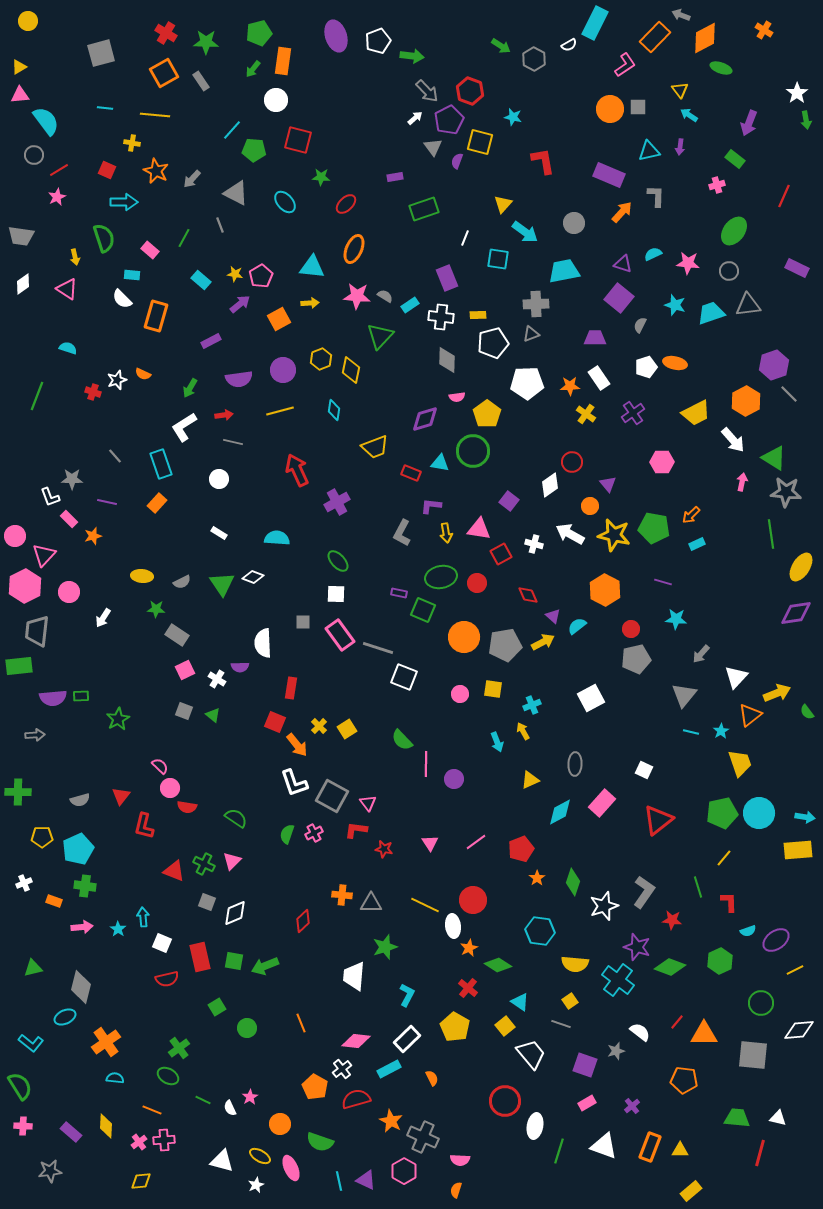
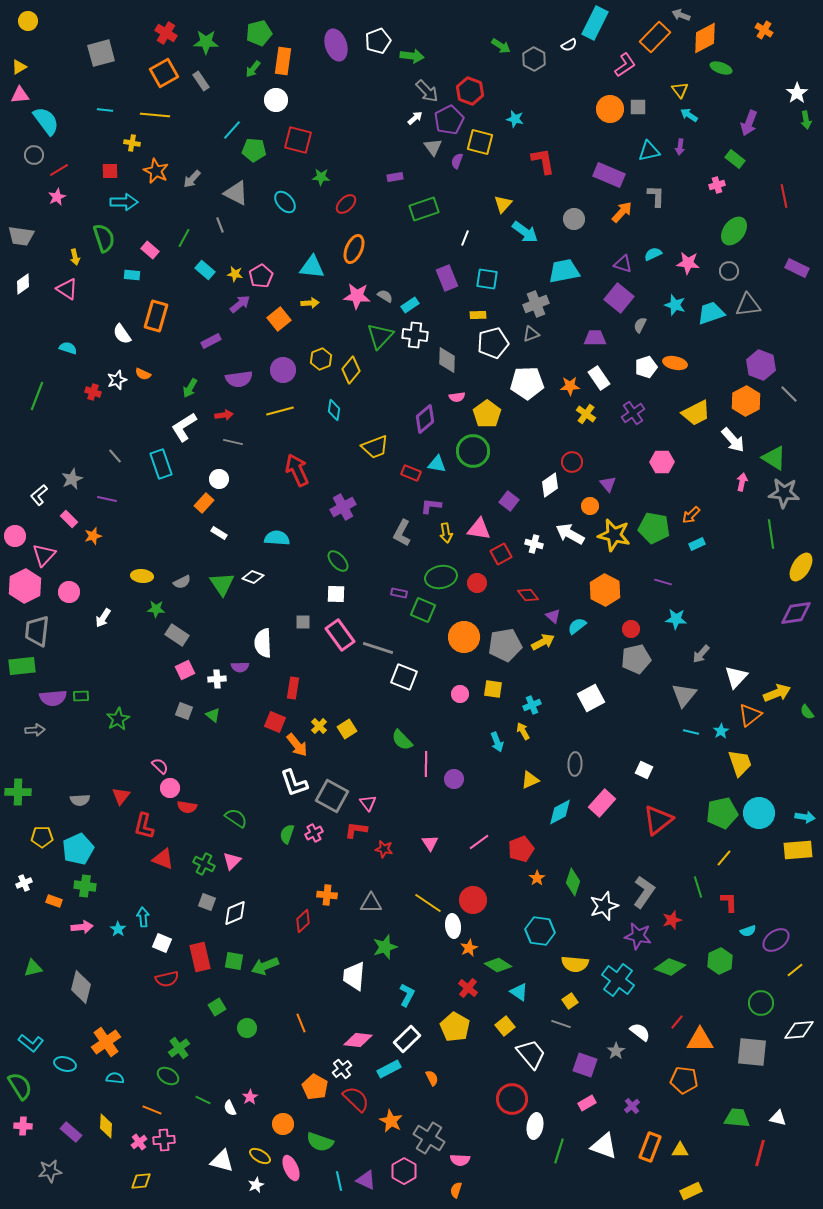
purple ellipse at (336, 36): moved 9 px down
cyan line at (105, 108): moved 2 px down
cyan star at (513, 117): moved 2 px right, 2 px down
red square at (107, 170): moved 3 px right, 1 px down; rotated 24 degrees counterclockwise
red line at (784, 196): rotated 35 degrees counterclockwise
gray circle at (574, 223): moved 4 px up
cyan square at (498, 259): moved 11 px left, 20 px down
cyan rectangle at (201, 280): moved 4 px right, 10 px up
white semicircle at (122, 299): moved 35 px down; rotated 10 degrees clockwise
gray cross at (536, 304): rotated 20 degrees counterclockwise
white cross at (441, 317): moved 26 px left, 18 px down
orange square at (279, 319): rotated 10 degrees counterclockwise
purple hexagon at (774, 365): moved 13 px left; rotated 20 degrees counterclockwise
yellow diamond at (351, 370): rotated 28 degrees clockwise
purple diamond at (425, 419): rotated 24 degrees counterclockwise
cyan triangle at (440, 463): moved 3 px left, 1 px down
gray star at (72, 479): rotated 25 degrees counterclockwise
gray star at (786, 492): moved 2 px left, 1 px down
white L-shape at (50, 497): moved 11 px left, 2 px up; rotated 70 degrees clockwise
purple line at (107, 502): moved 3 px up
purple cross at (337, 502): moved 6 px right, 5 px down
orange rectangle at (157, 503): moved 47 px right
red diamond at (528, 595): rotated 15 degrees counterclockwise
green rectangle at (19, 666): moved 3 px right
white cross at (217, 679): rotated 36 degrees counterclockwise
red rectangle at (291, 688): moved 2 px right
gray arrow at (35, 735): moved 5 px up
gray semicircle at (80, 800): rotated 12 degrees clockwise
pink line at (476, 842): moved 3 px right
red triangle at (174, 871): moved 11 px left, 12 px up
orange cross at (342, 895): moved 15 px left
yellow line at (425, 905): moved 3 px right, 2 px up; rotated 8 degrees clockwise
red star at (672, 920): rotated 24 degrees counterclockwise
purple star at (637, 947): moved 1 px right, 11 px up; rotated 8 degrees counterclockwise
yellow line at (795, 970): rotated 12 degrees counterclockwise
cyan triangle at (520, 1002): moved 1 px left, 10 px up
cyan ellipse at (65, 1017): moved 47 px down; rotated 40 degrees clockwise
orange triangle at (704, 1034): moved 4 px left, 6 px down
pink diamond at (356, 1041): moved 2 px right, 1 px up
gray star at (616, 1051): rotated 18 degrees counterclockwise
gray square at (753, 1055): moved 1 px left, 3 px up
red semicircle at (356, 1099): rotated 60 degrees clockwise
red circle at (505, 1101): moved 7 px right, 2 px up
orange circle at (280, 1124): moved 3 px right
gray cross at (423, 1137): moved 6 px right, 1 px down; rotated 8 degrees clockwise
yellow rectangle at (691, 1191): rotated 15 degrees clockwise
